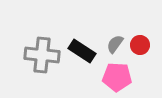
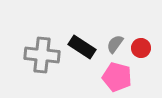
red circle: moved 1 px right, 3 px down
black rectangle: moved 4 px up
pink pentagon: rotated 12 degrees clockwise
